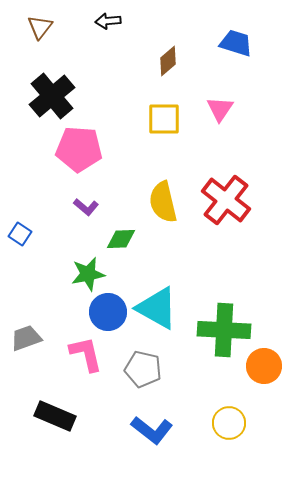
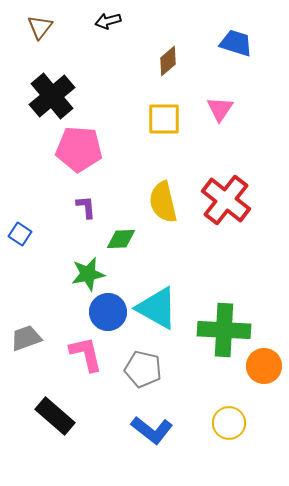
black arrow: rotated 10 degrees counterclockwise
purple L-shape: rotated 135 degrees counterclockwise
black rectangle: rotated 18 degrees clockwise
